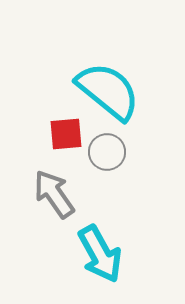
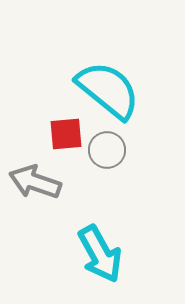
cyan semicircle: moved 1 px up
gray circle: moved 2 px up
gray arrow: moved 19 px left, 12 px up; rotated 36 degrees counterclockwise
